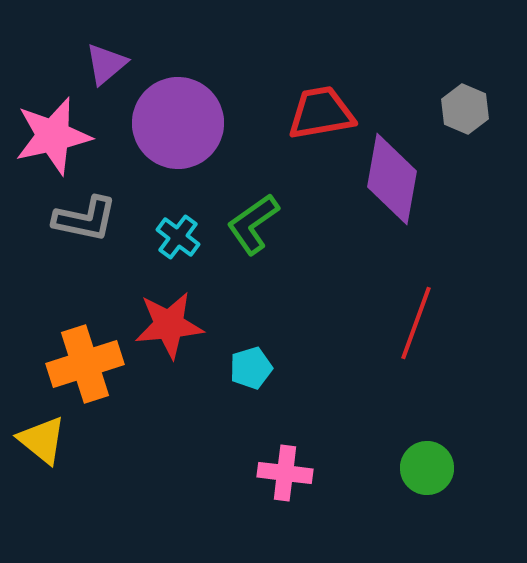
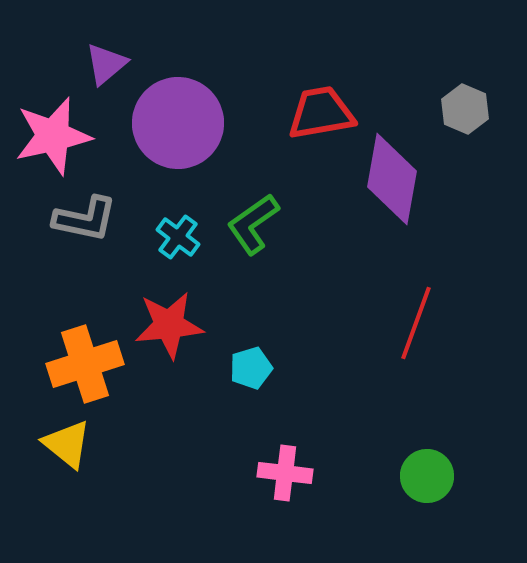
yellow triangle: moved 25 px right, 4 px down
green circle: moved 8 px down
